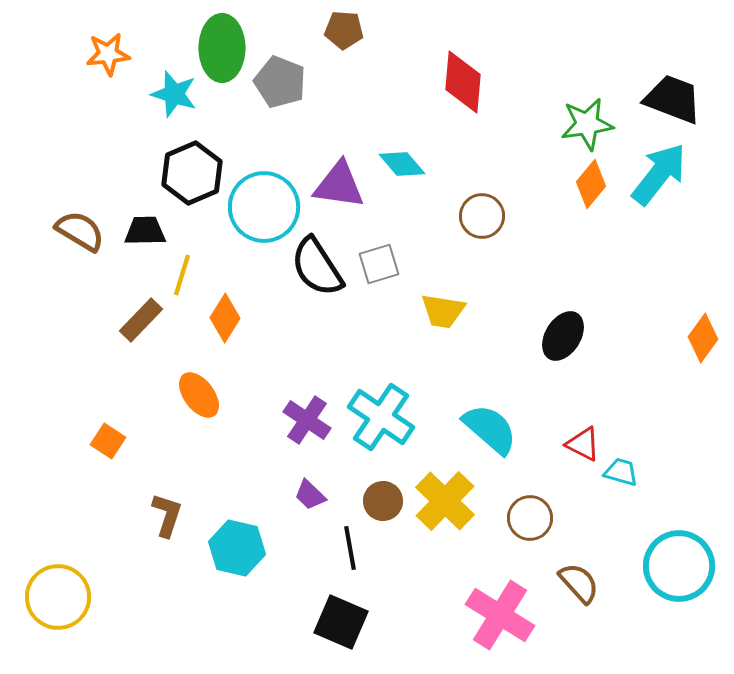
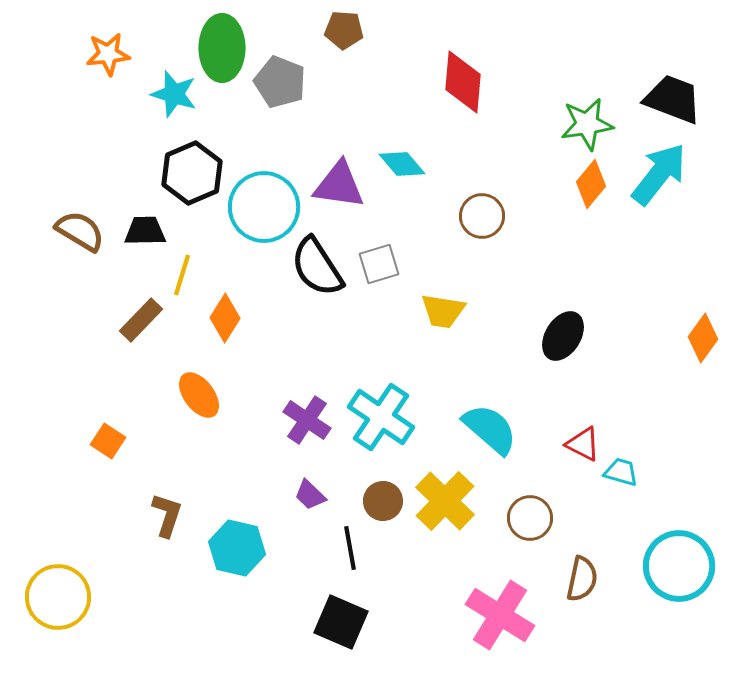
brown semicircle at (579, 583): moved 3 px right, 4 px up; rotated 54 degrees clockwise
